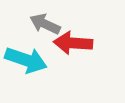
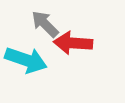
gray arrow: rotated 20 degrees clockwise
